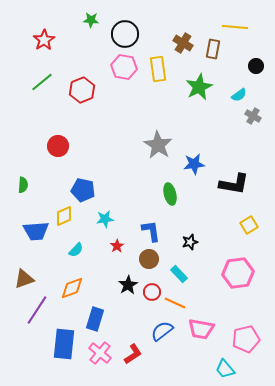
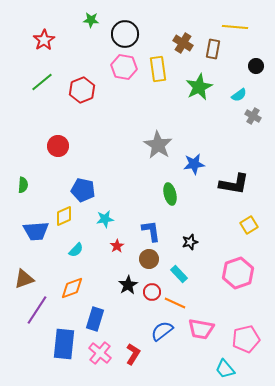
pink hexagon at (238, 273): rotated 12 degrees counterclockwise
red L-shape at (133, 354): rotated 25 degrees counterclockwise
